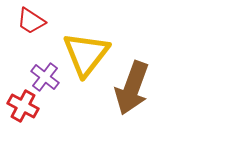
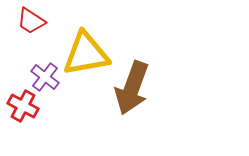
yellow triangle: rotated 42 degrees clockwise
